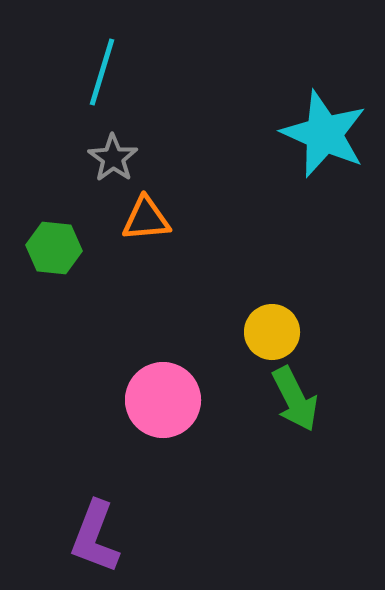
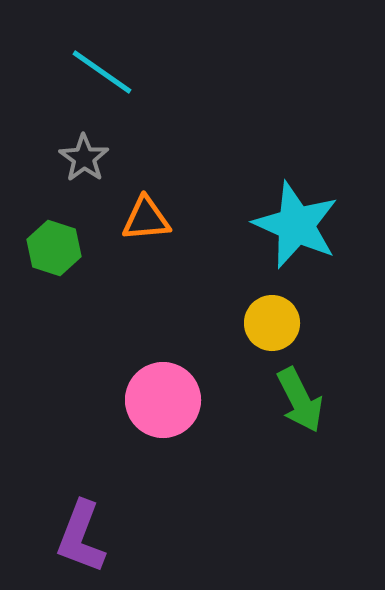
cyan line: rotated 72 degrees counterclockwise
cyan star: moved 28 px left, 91 px down
gray star: moved 29 px left
green hexagon: rotated 12 degrees clockwise
yellow circle: moved 9 px up
green arrow: moved 5 px right, 1 px down
purple L-shape: moved 14 px left
